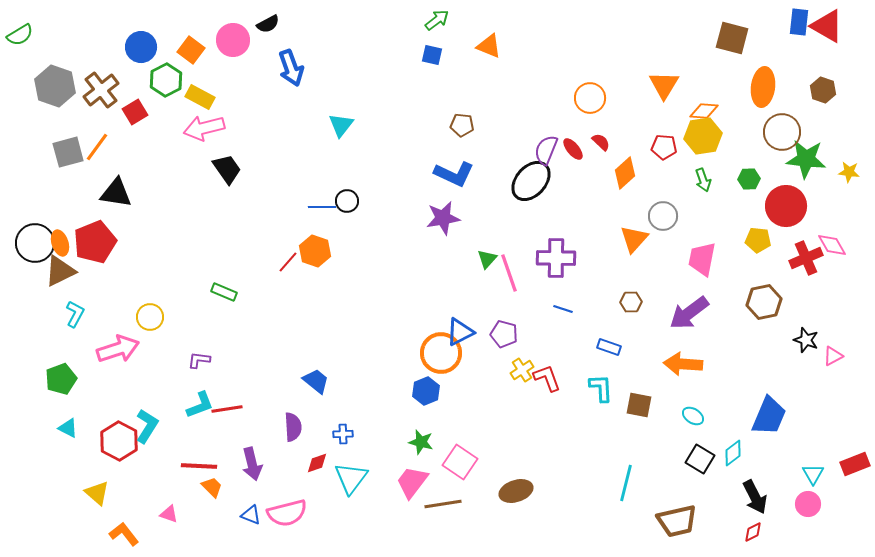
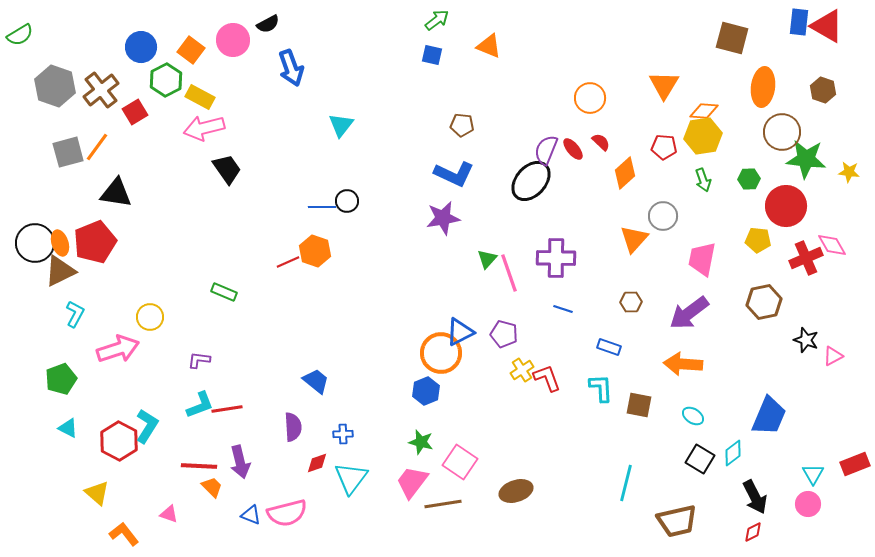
red line at (288, 262): rotated 25 degrees clockwise
purple arrow at (252, 464): moved 12 px left, 2 px up
